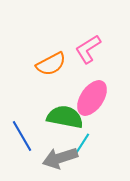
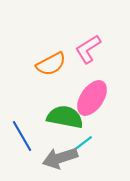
cyan line: rotated 20 degrees clockwise
